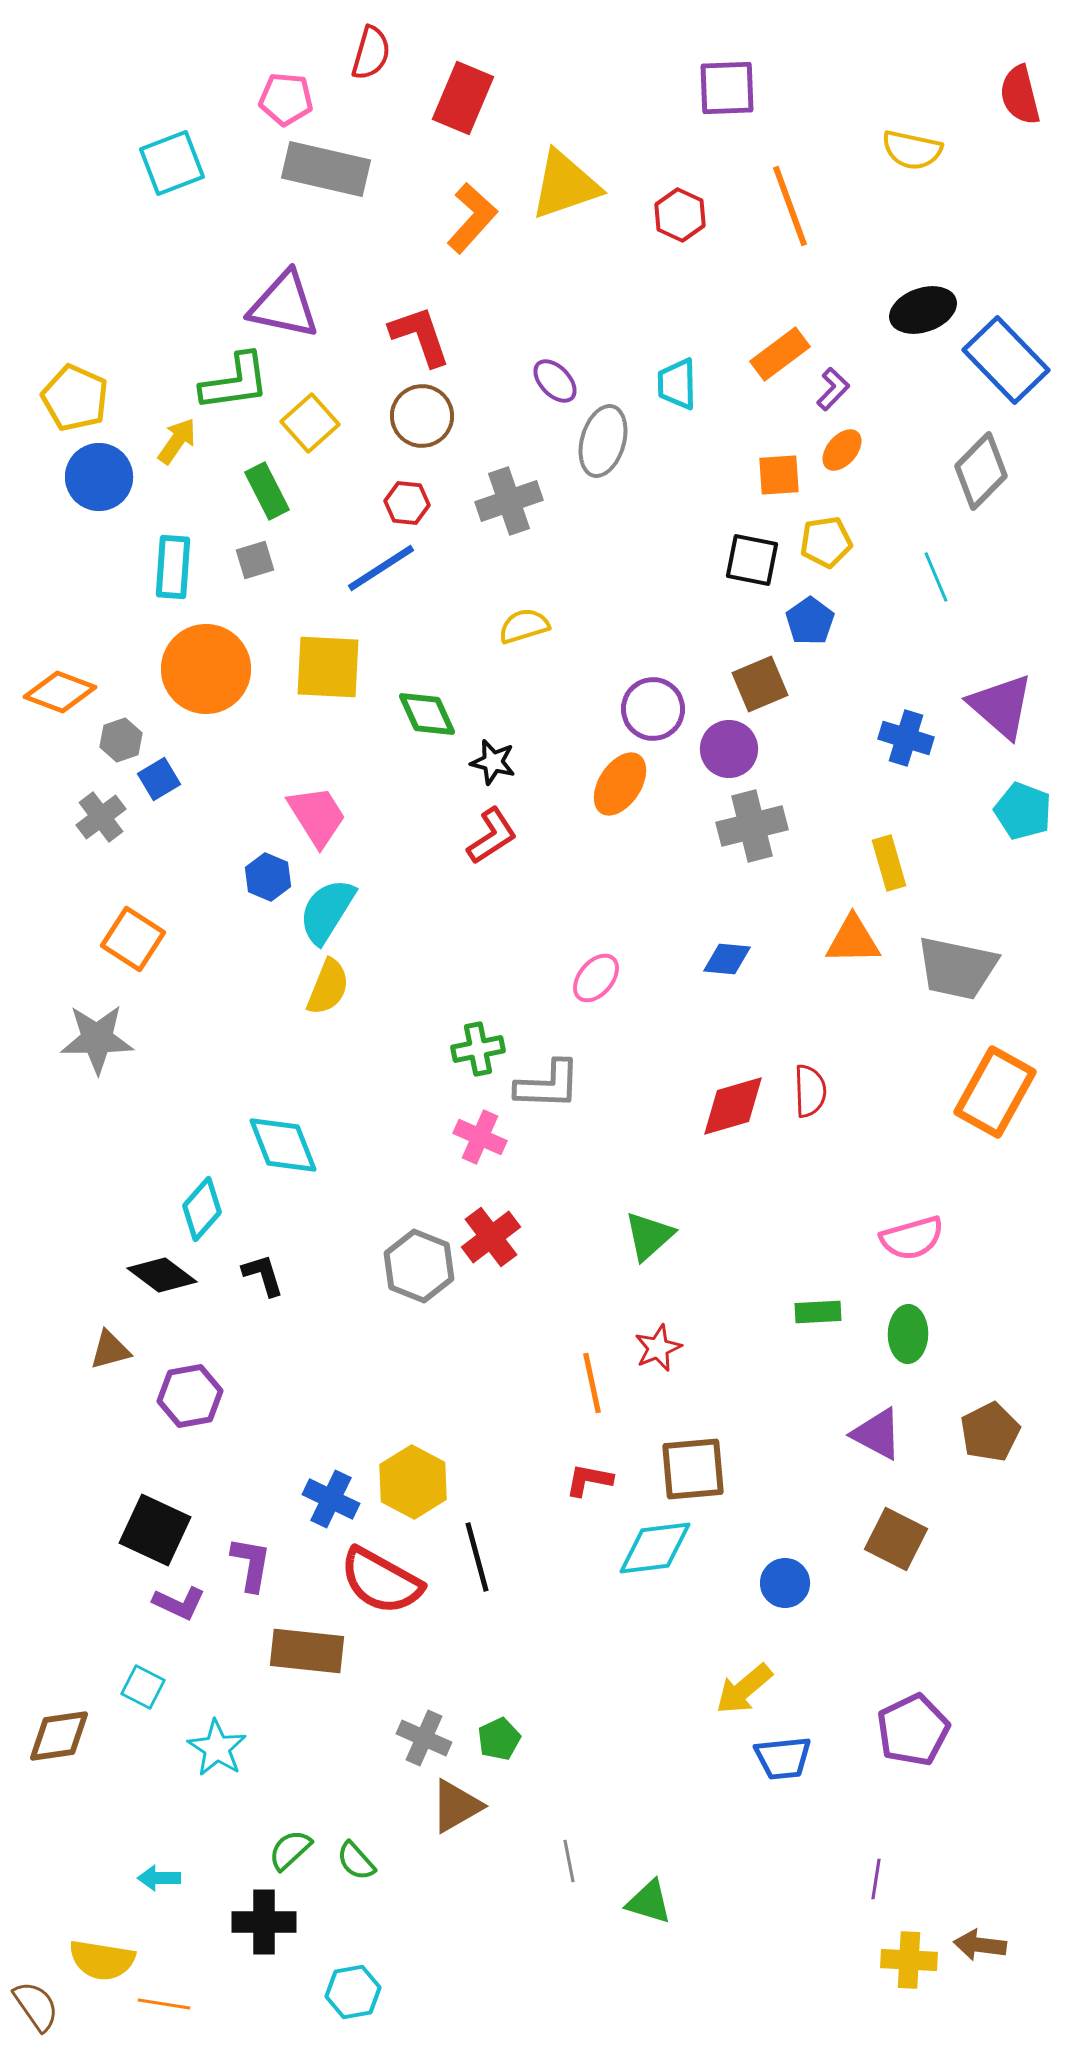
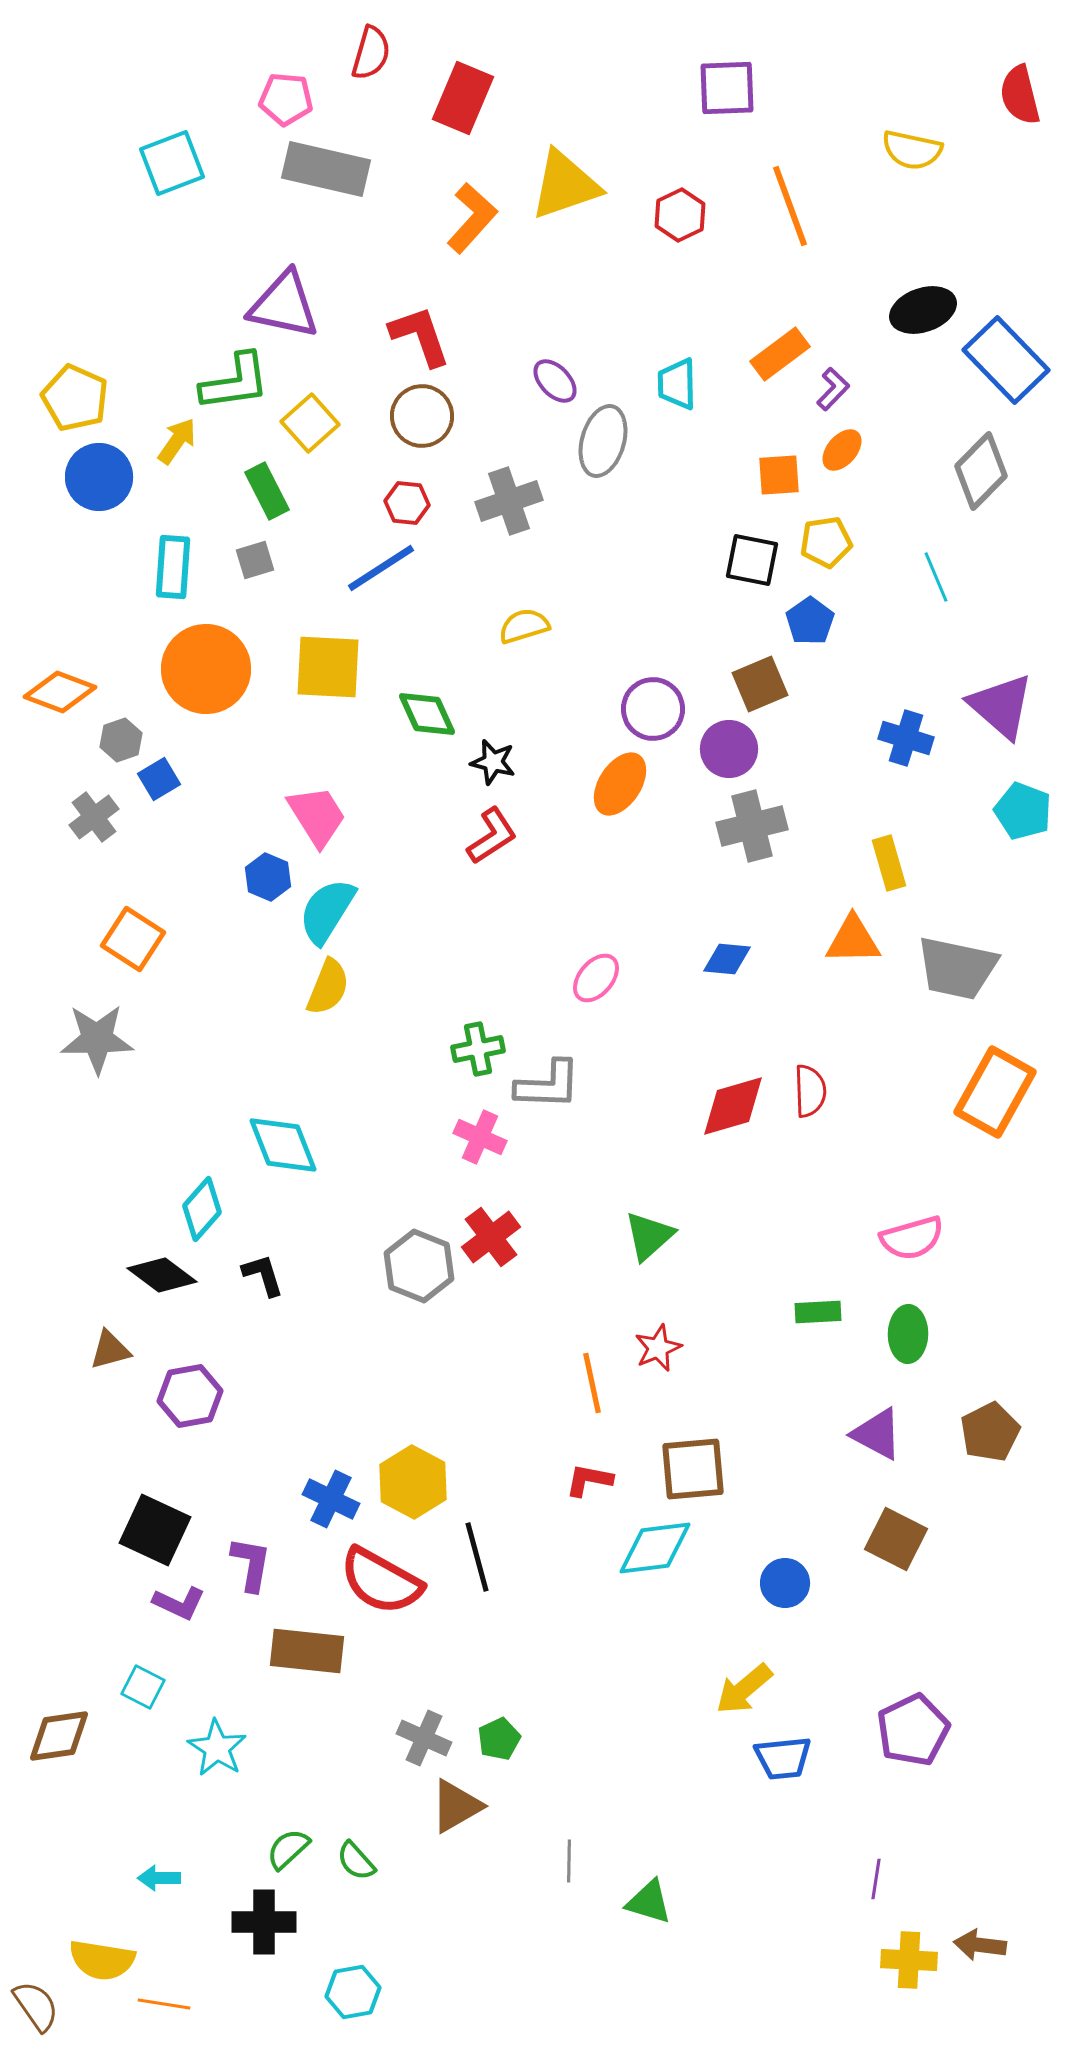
red hexagon at (680, 215): rotated 9 degrees clockwise
gray cross at (101, 817): moved 7 px left
green semicircle at (290, 1850): moved 2 px left, 1 px up
gray line at (569, 1861): rotated 12 degrees clockwise
